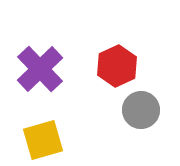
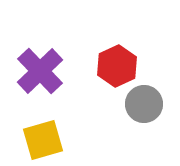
purple cross: moved 2 px down
gray circle: moved 3 px right, 6 px up
